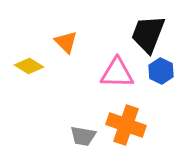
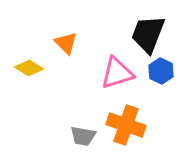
orange triangle: moved 1 px down
yellow diamond: moved 2 px down
pink triangle: rotated 18 degrees counterclockwise
